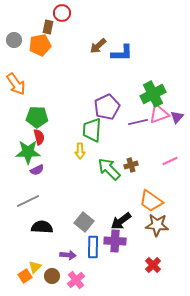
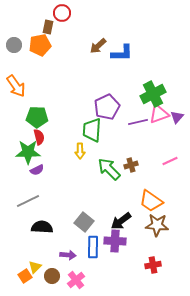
gray circle: moved 5 px down
orange arrow: moved 2 px down
red cross: rotated 35 degrees clockwise
